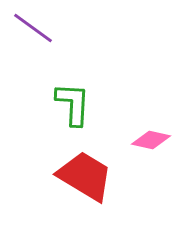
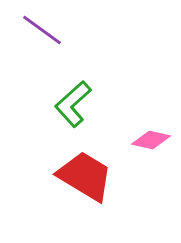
purple line: moved 9 px right, 2 px down
green L-shape: rotated 135 degrees counterclockwise
